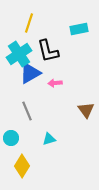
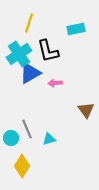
cyan rectangle: moved 3 px left
gray line: moved 18 px down
